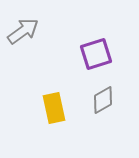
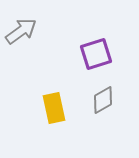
gray arrow: moved 2 px left
